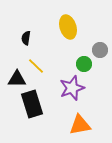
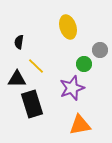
black semicircle: moved 7 px left, 4 px down
